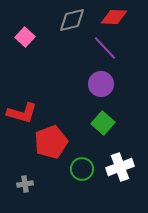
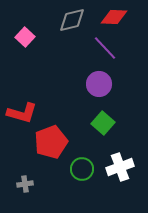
purple circle: moved 2 px left
